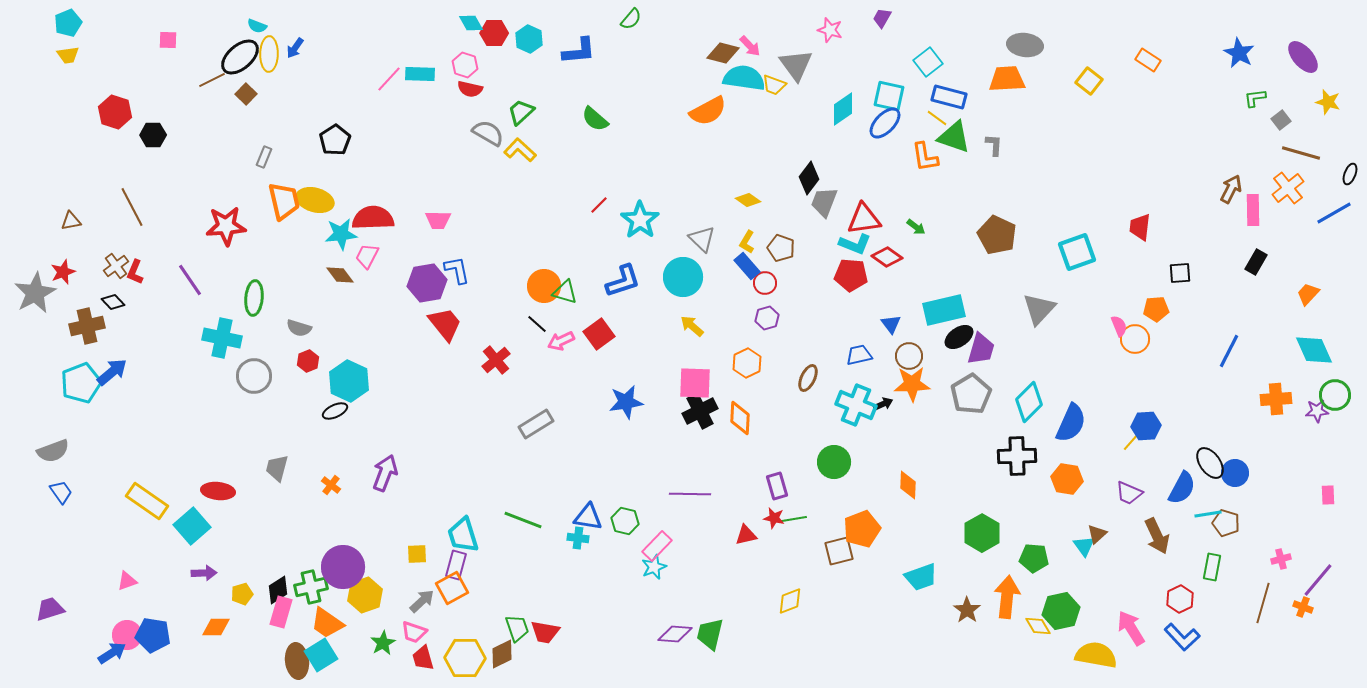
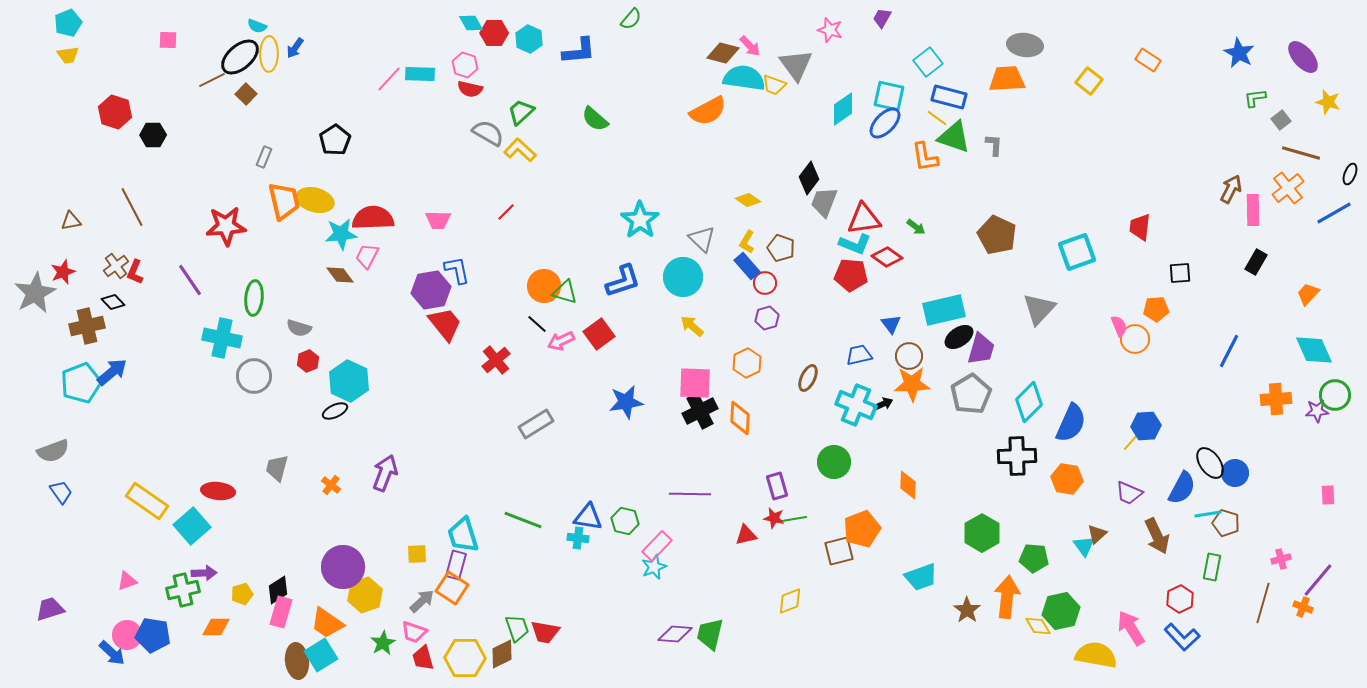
red line at (599, 205): moved 93 px left, 7 px down
purple hexagon at (427, 283): moved 4 px right, 7 px down
green cross at (311, 587): moved 128 px left, 3 px down
orange square at (452, 588): rotated 28 degrees counterclockwise
blue arrow at (112, 653): rotated 76 degrees clockwise
